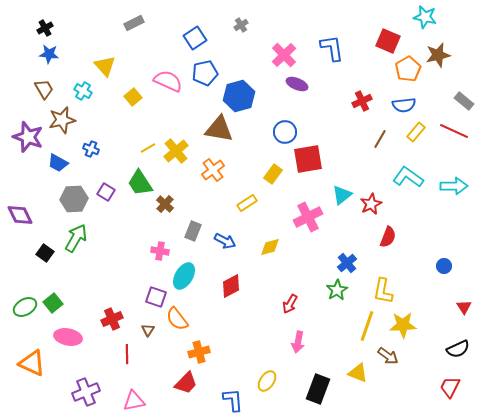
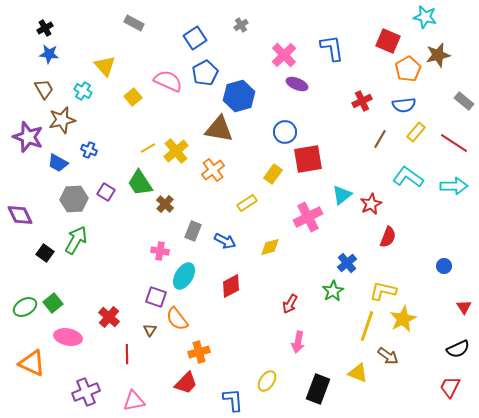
gray rectangle at (134, 23): rotated 54 degrees clockwise
blue pentagon at (205, 73): rotated 15 degrees counterclockwise
red line at (454, 131): moved 12 px down; rotated 8 degrees clockwise
blue cross at (91, 149): moved 2 px left, 1 px down
green arrow at (76, 238): moved 2 px down
green star at (337, 290): moved 4 px left, 1 px down
yellow L-shape at (383, 291): rotated 92 degrees clockwise
red cross at (112, 319): moved 3 px left, 2 px up; rotated 25 degrees counterclockwise
yellow star at (403, 325): moved 6 px up; rotated 24 degrees counterclockwise
brown triangle at (148, 330): moved 2 px right
